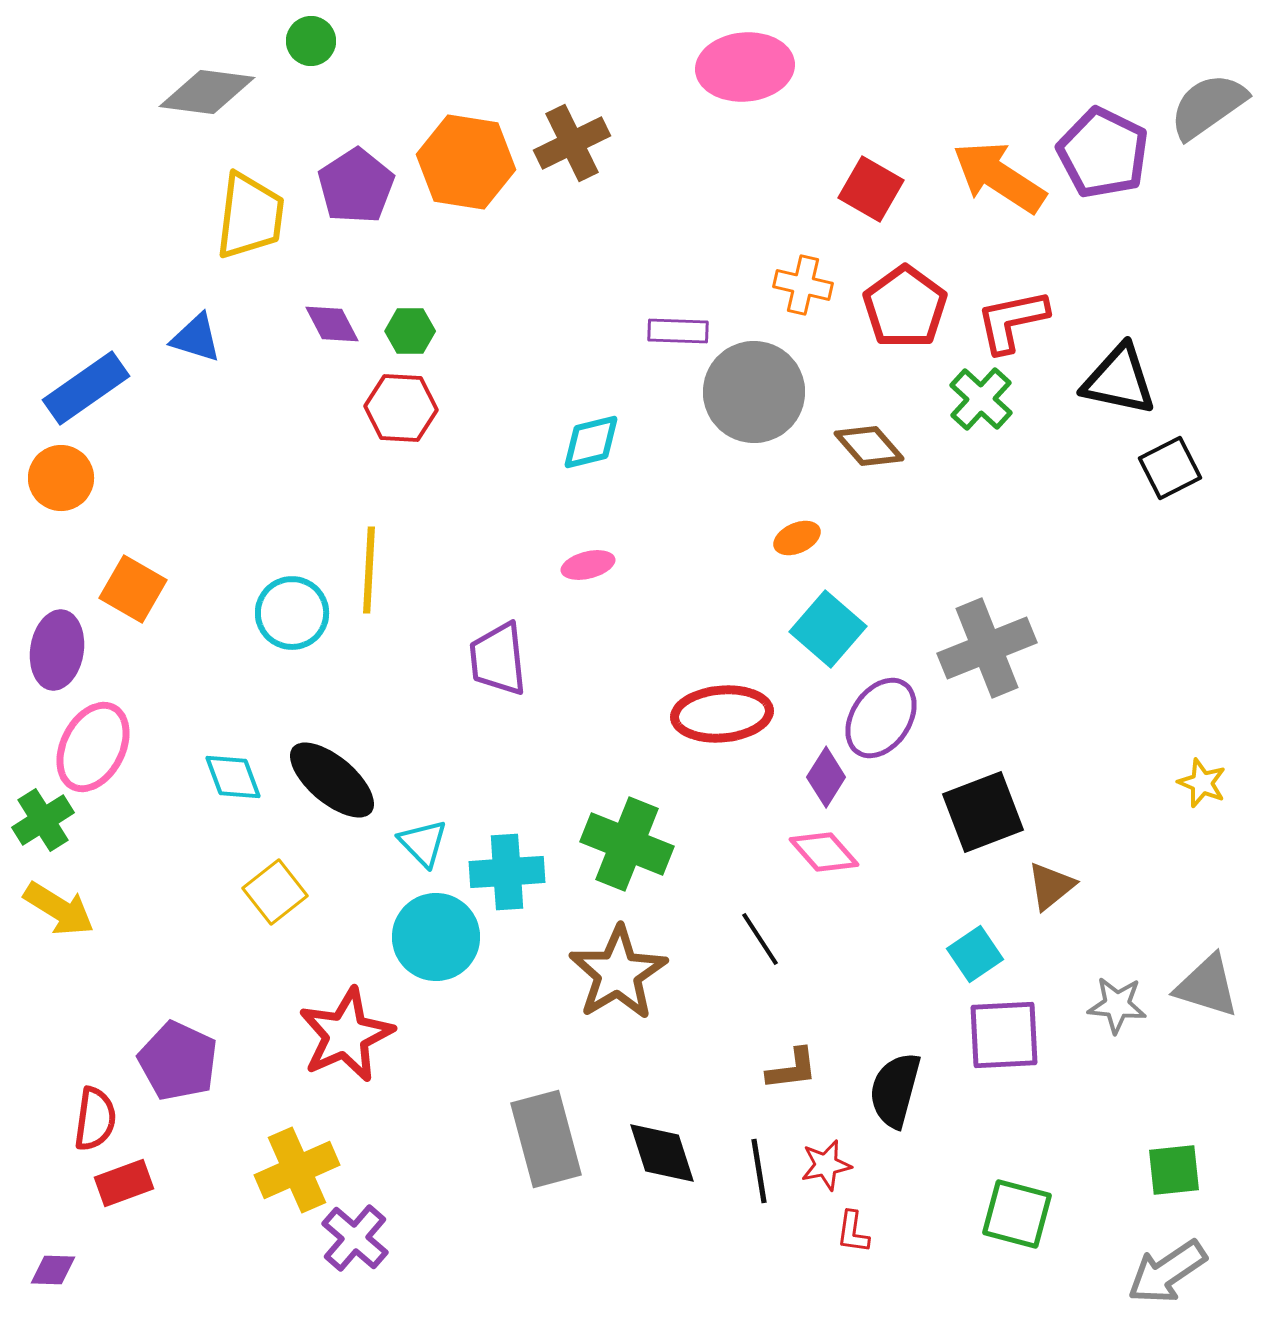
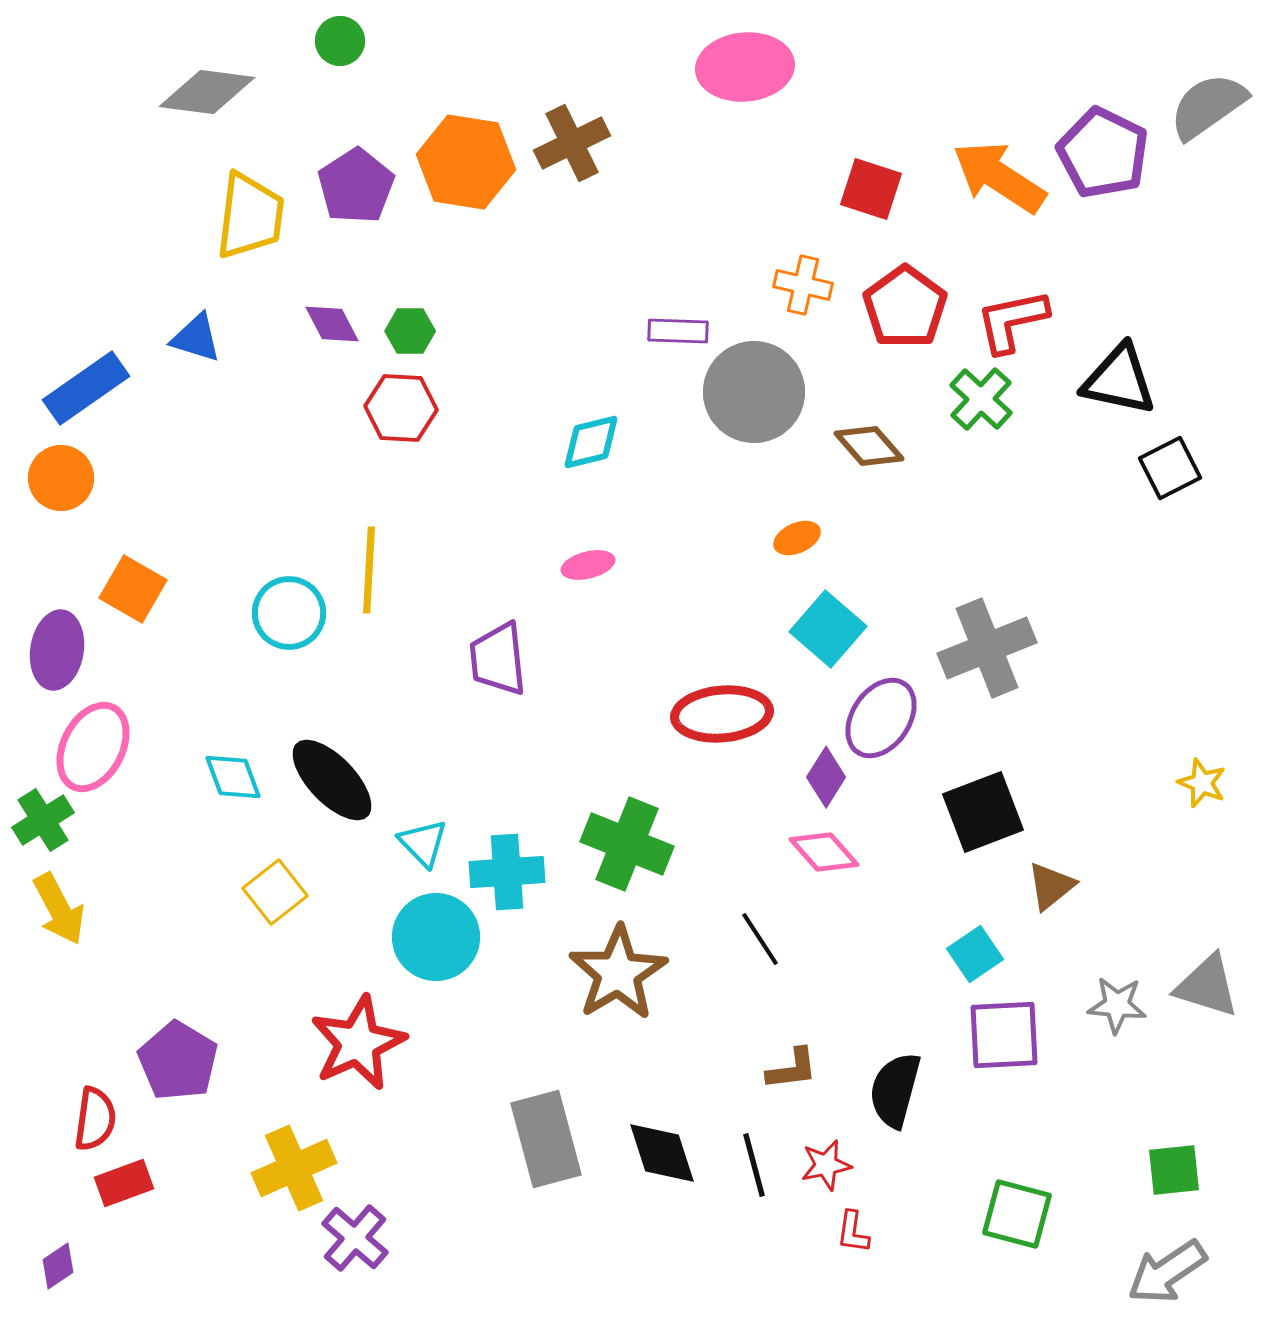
green circle at (311, 41): moved 29 px right
red square at (871, 189): rotated 12 degrees counterclockwise
cyan circle at (292, 613): moved 3 px left
black ellipse at (332, 780): rotated 6 degrees clockwise
yellow arrow at (59, 909): rotated 30 degrees clockwise
red star at (346, 1035): moved 12 px right, 8 px down
purple pentagon at (178, 1061): rotated 6 degrees clockwise
yellow cross at (297, 1170): moved 3 px left, 2 px up
black line at (759, 1171): moved 5 px left, 6 px up; rotated 6 degrees counterclockwise
purple diamond at (53, 1270): moved 5 px right, 4 px up; rotated 36 degrees counterclockwise
